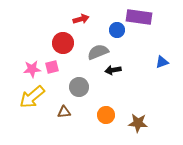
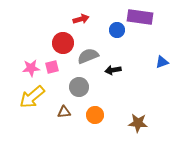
purple rectangle: moved 1 px right
gray semicircle: moved 10 px left, 4 px down
pink star: moved 1 px left, 1 px up
orange circle: moved 11 px left
